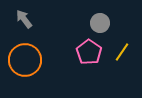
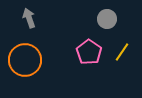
gray arrow: moved 5 px right, 1 px up; rotated 18 degrees clockwise
gray circle: moved 7 px right, 4 px up
